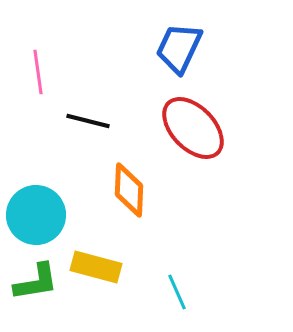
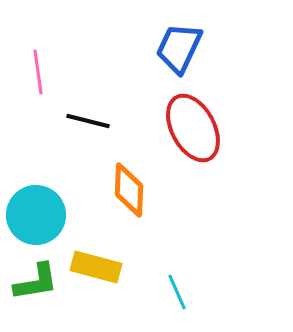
red ellipse: rotated 16 degrees clockwise
